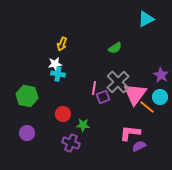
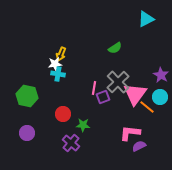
yellow arrow: moved 1 px left, 10 px down
purple cross: rotated 18 degrees clockwise
